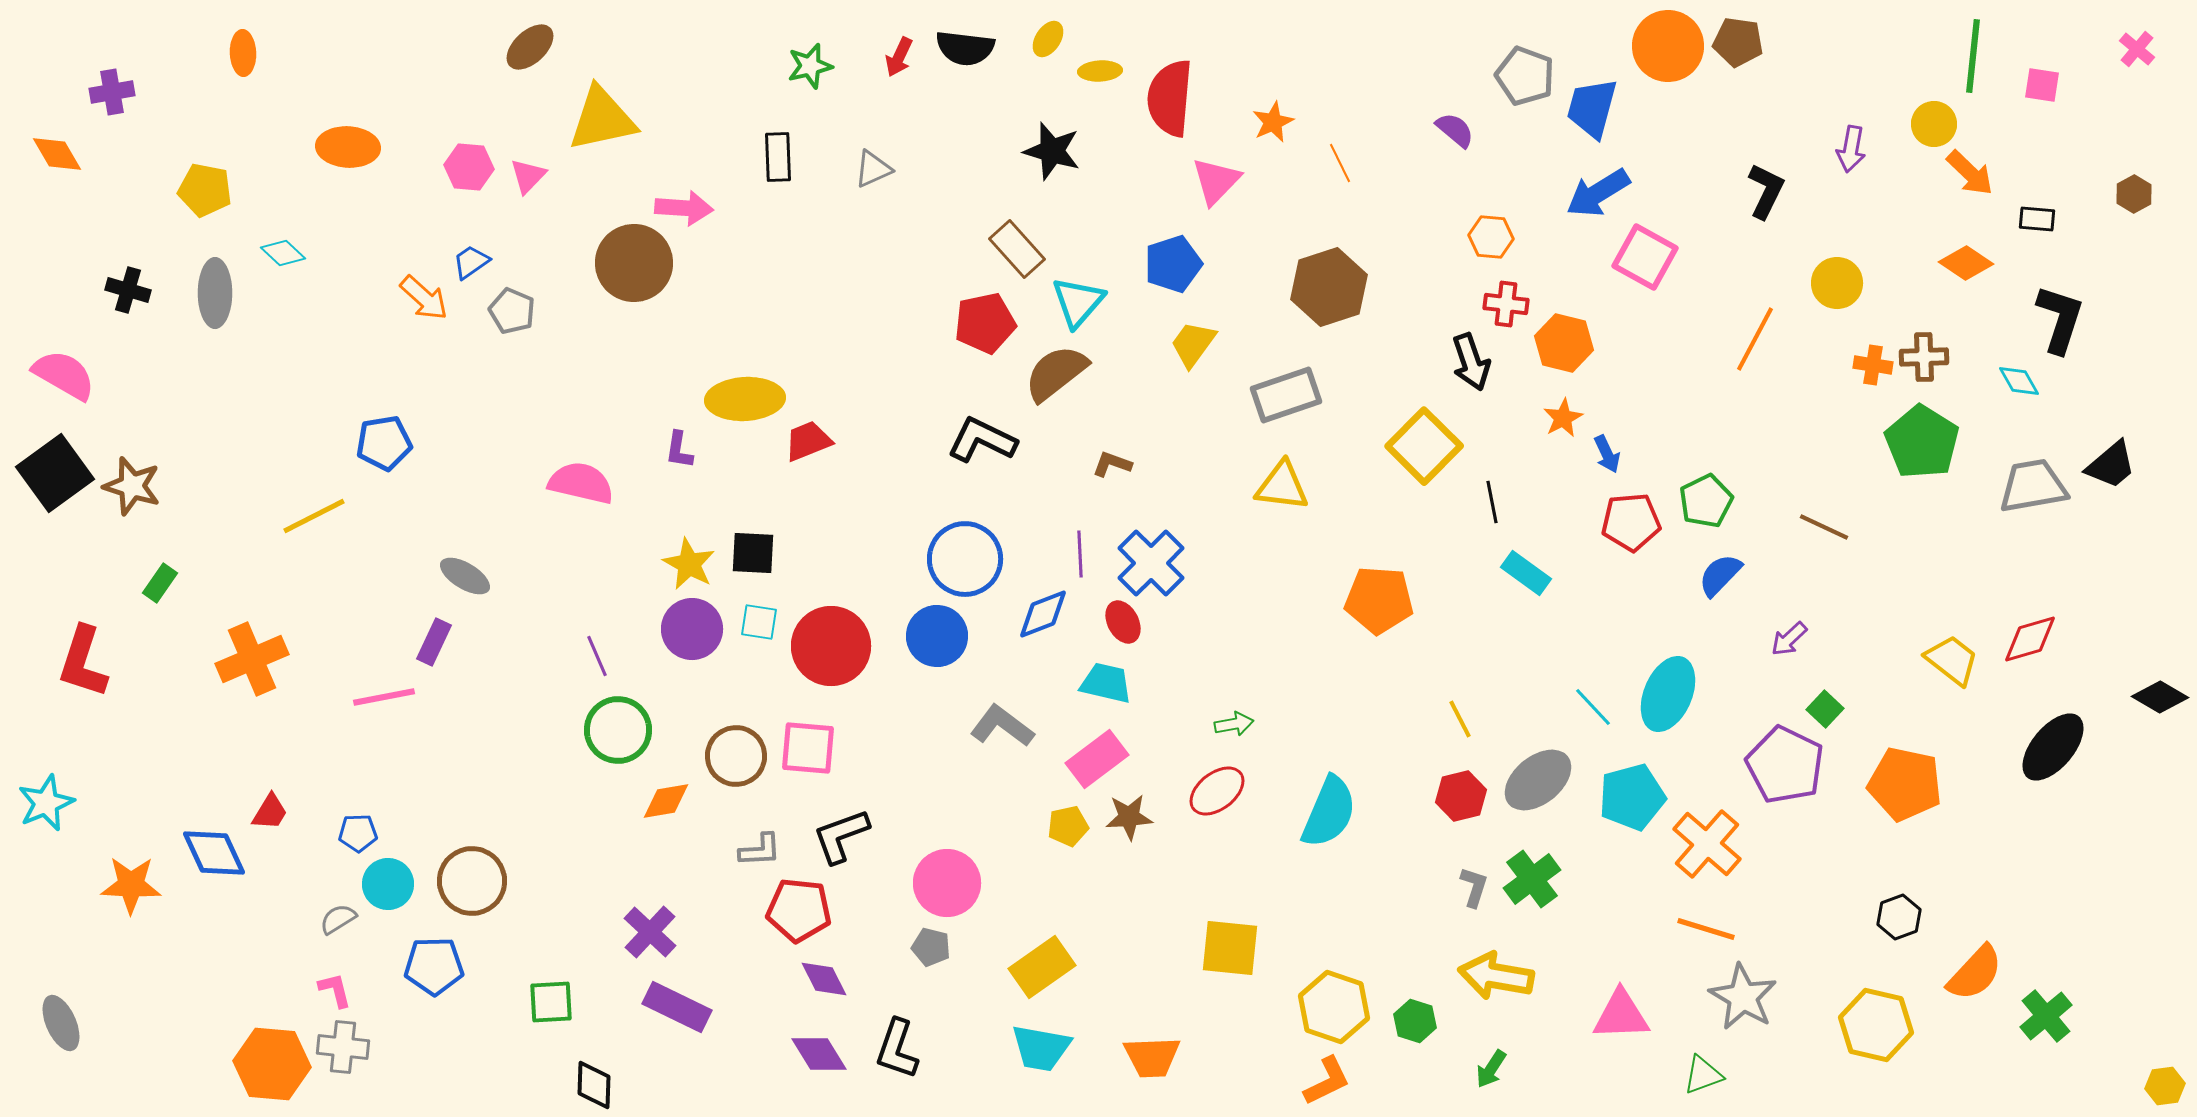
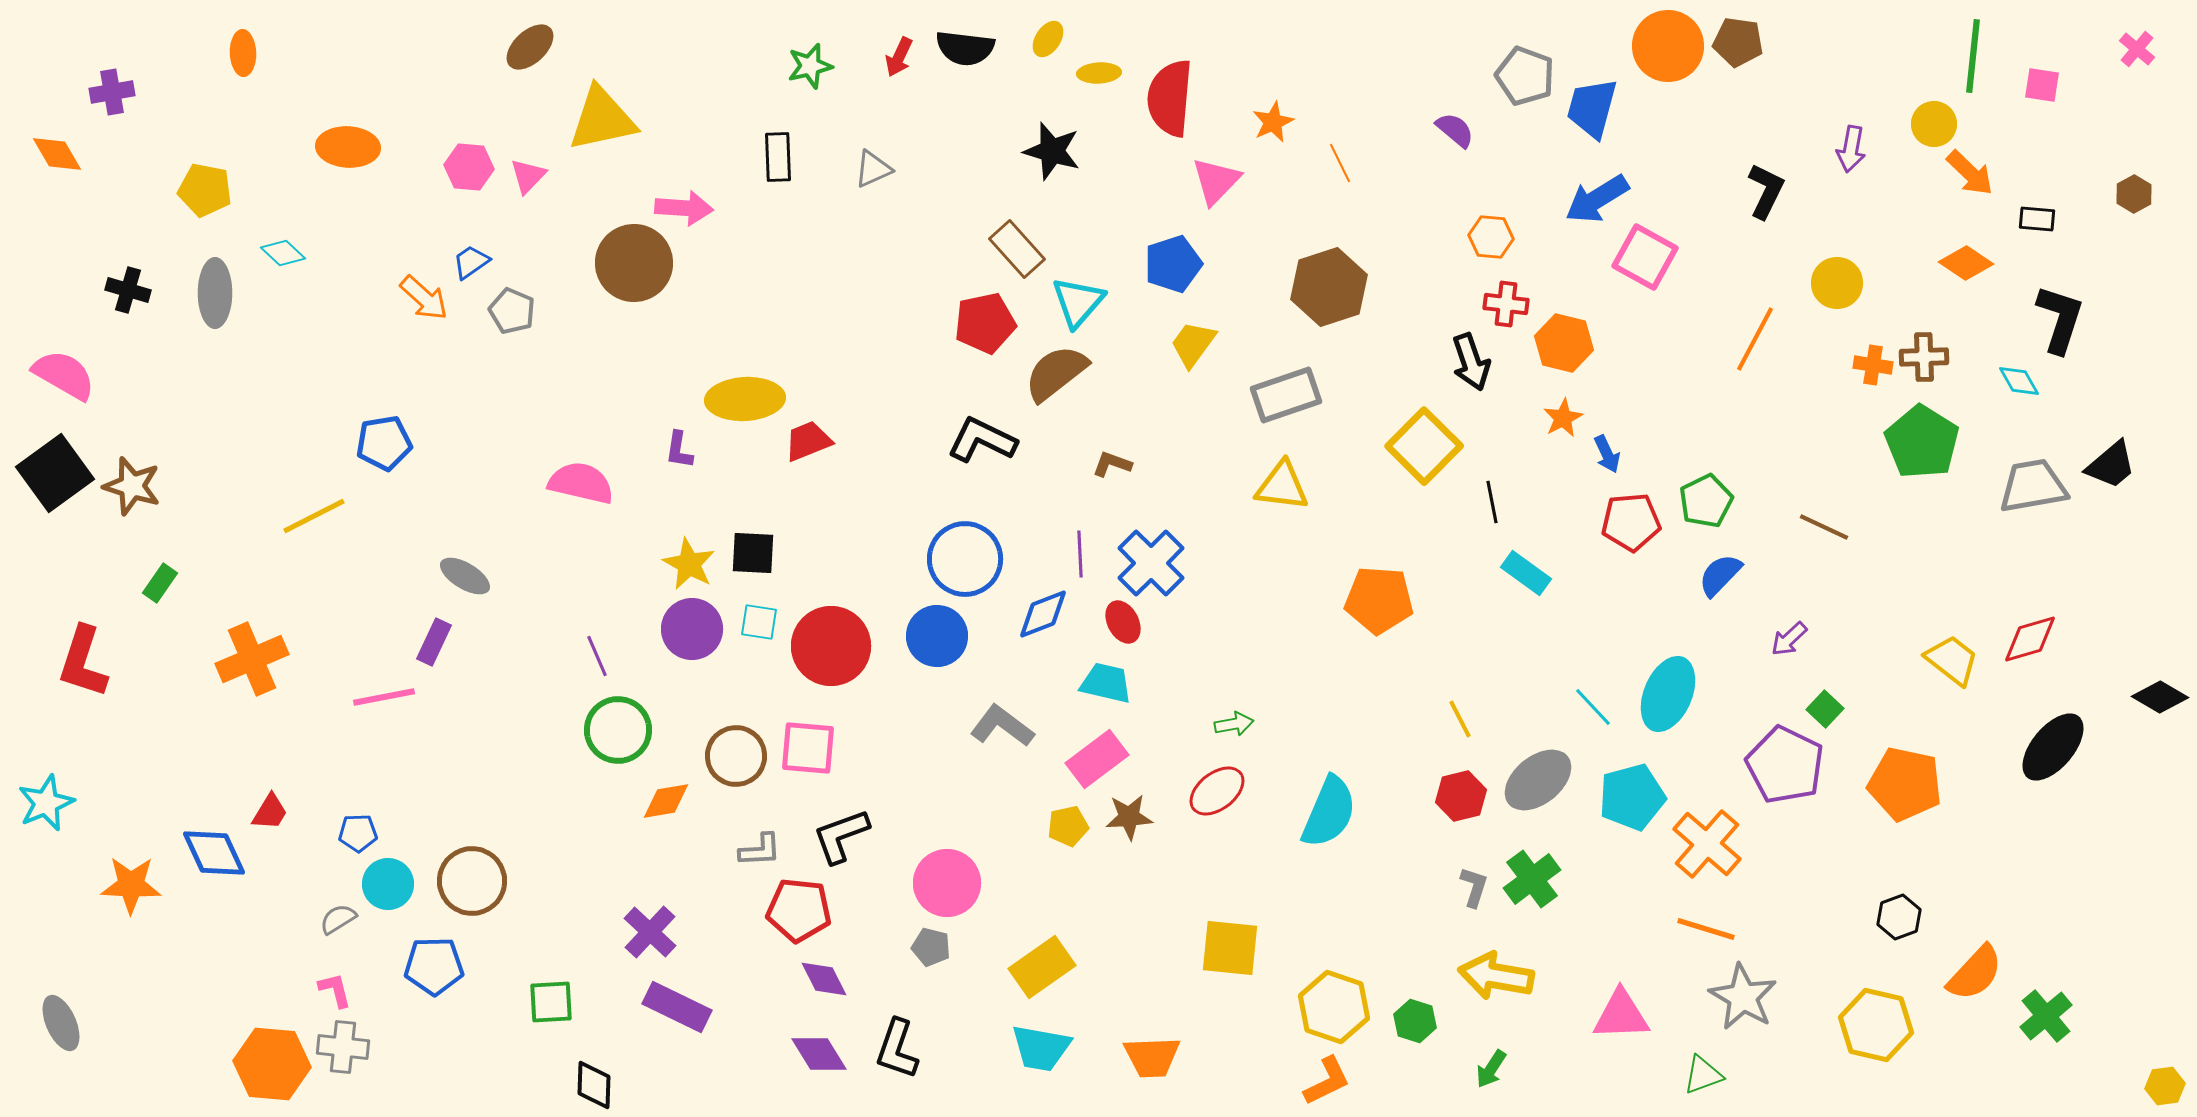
yellow ellipse at (1100, 71): moved 1 px left, 2 px down
blue arrow at (1598, 193): moved 1 px left, 6 px down
